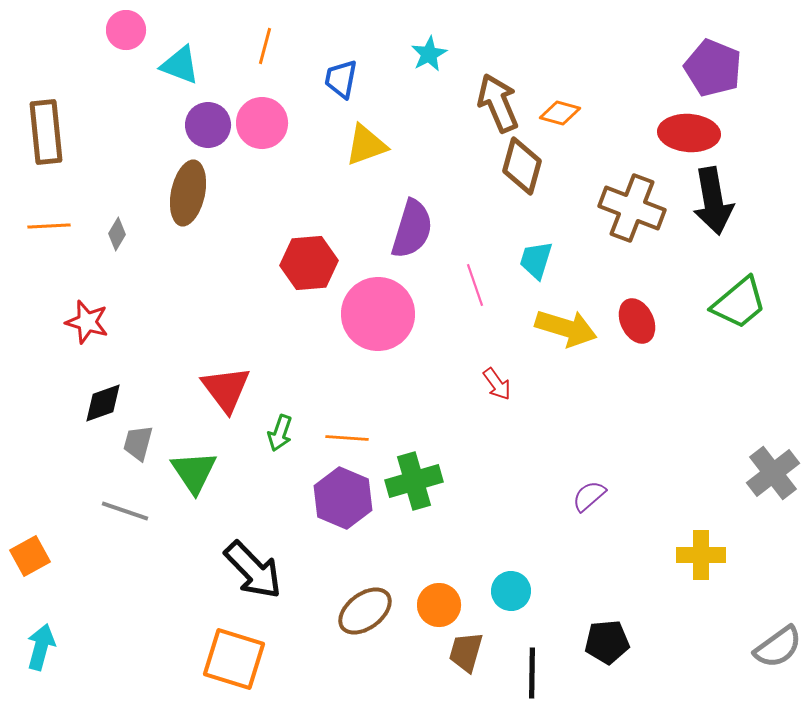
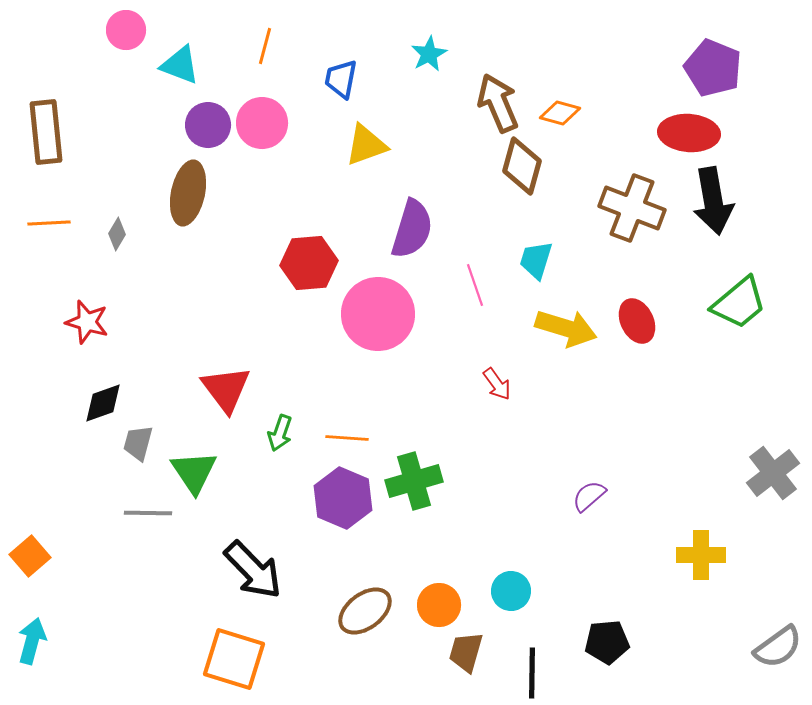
orange line at (49, 226): moved 3 px up
gray line at (125, 511): moved 23 px right, 2 px down; rotated 18 degrees counterclockwise
orange square at (30, 556): rotated 12 degrees counterclockwise
cyan arrow at (41, 647): moved 9 px left, 6 px up
